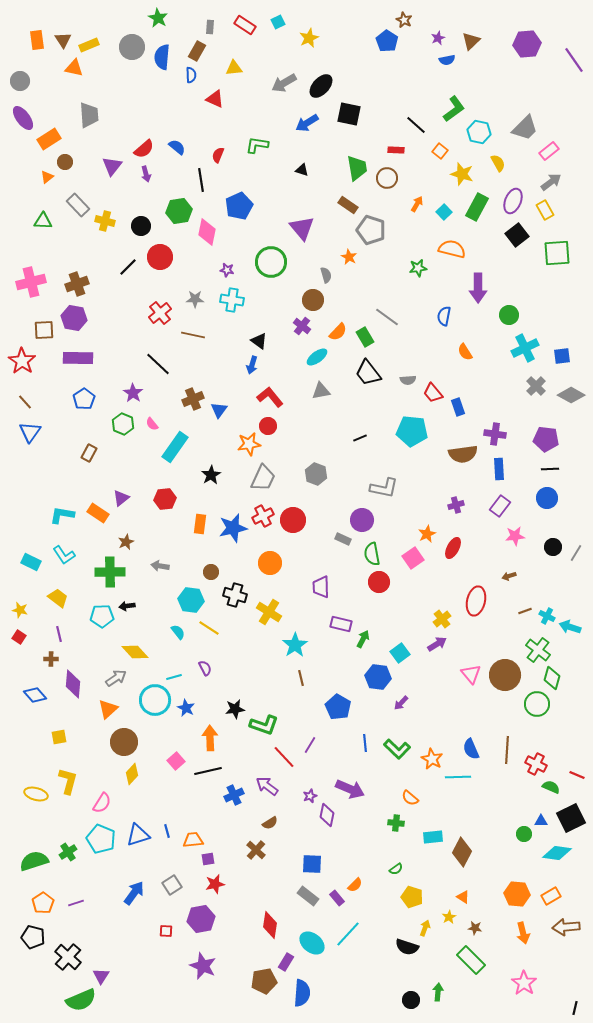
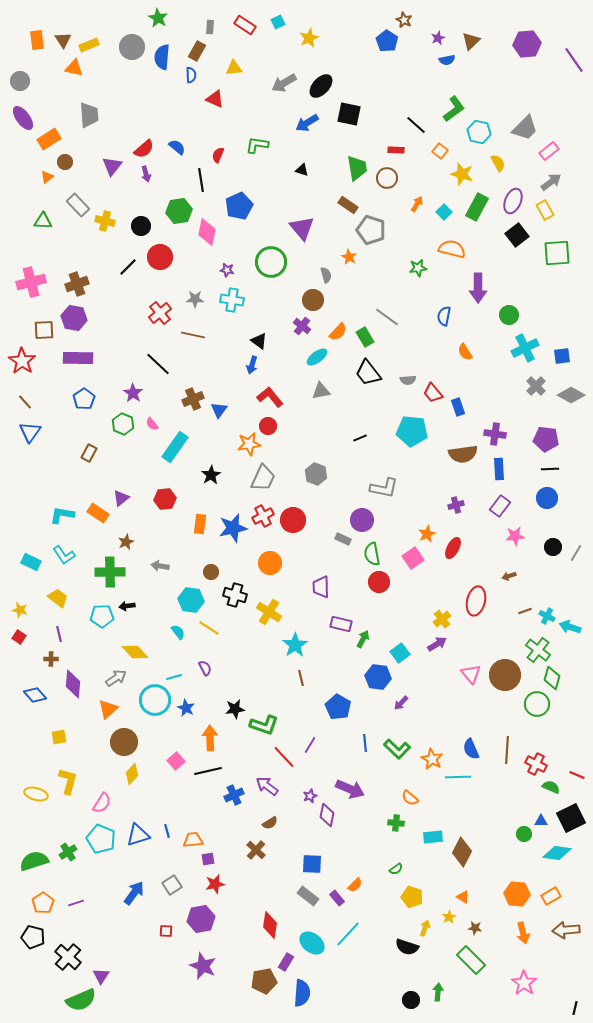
brown arrow at (566, 927): moved 3 px down
